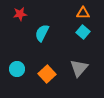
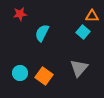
orange triangle: moved 9 px right, 3 px down
cyan circle: moved 3 px right, 4 px down
orange square: moved 3 px left, 2 px down; rotated 12 degrees counterclockwise
